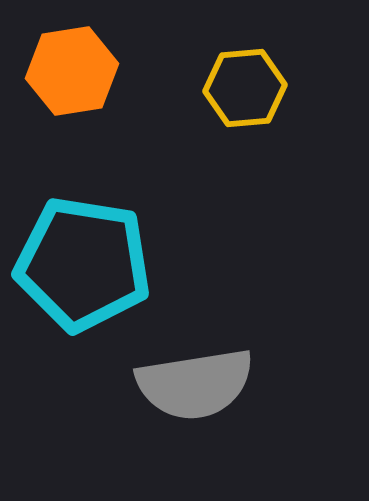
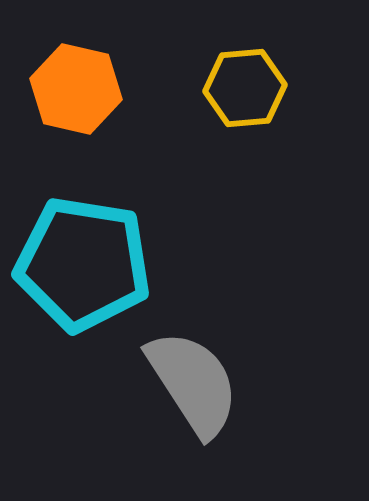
orange hexagon: moved 4 px right, 18 px down; rotated 22 degrees clockwise
gray semicircle: moved 2 px left, 1 px up; rotated 114 degrees counterclockwise
